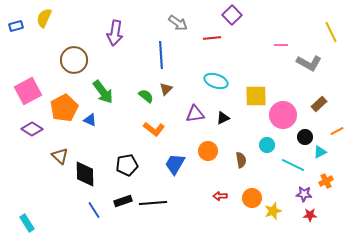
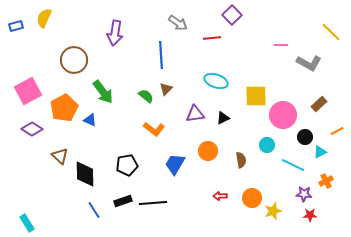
yellow line at (331, 32): rotated 20 degrees counterclockwise
